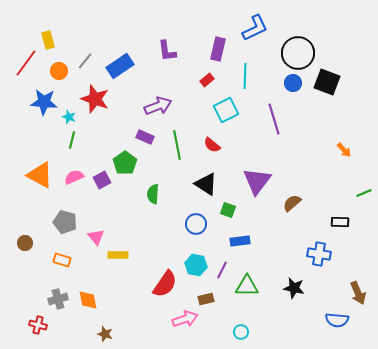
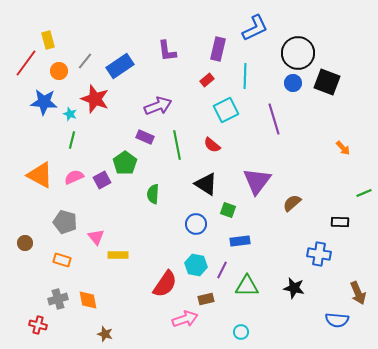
cyan star at (69, 117): moved 1 px right, 3 px up
orange arrow at (344, 150): moved 1 px left, 2 px up
